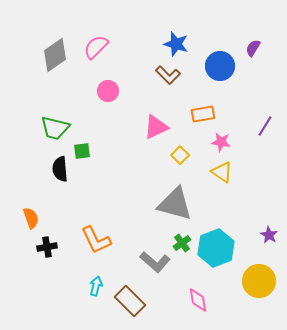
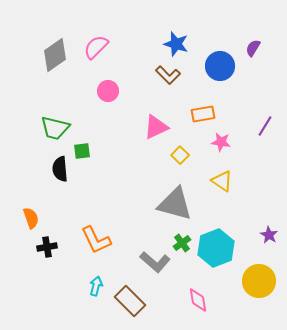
yellow triangle: moved 9 px down
